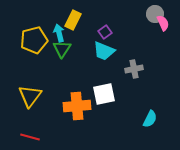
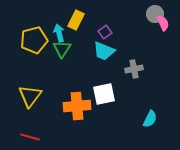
yellow rectangle: moved 3 px right
